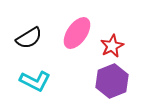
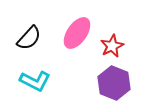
black semicircle: rotated 16 degrees counterclockwise
purple hexagon: moved 2 px right, 2 px down; rotated 16 degrees counterclockwise
